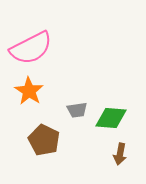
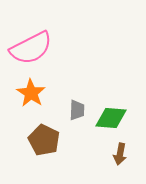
orange star: moved 2 px right, 2 px down
gray trapezoid: rotated 80 degrees counterclockwise
